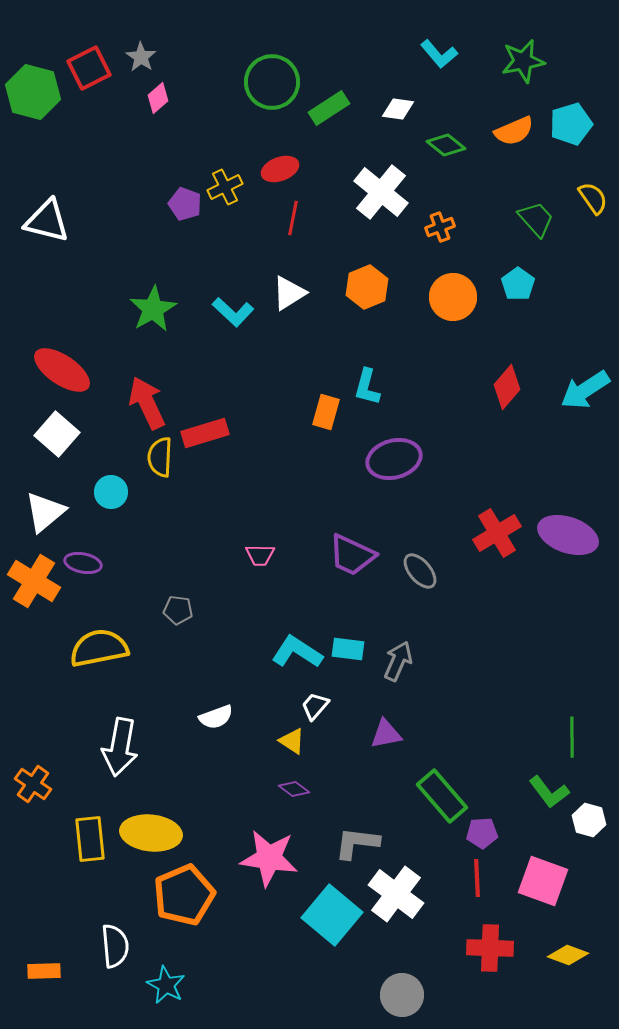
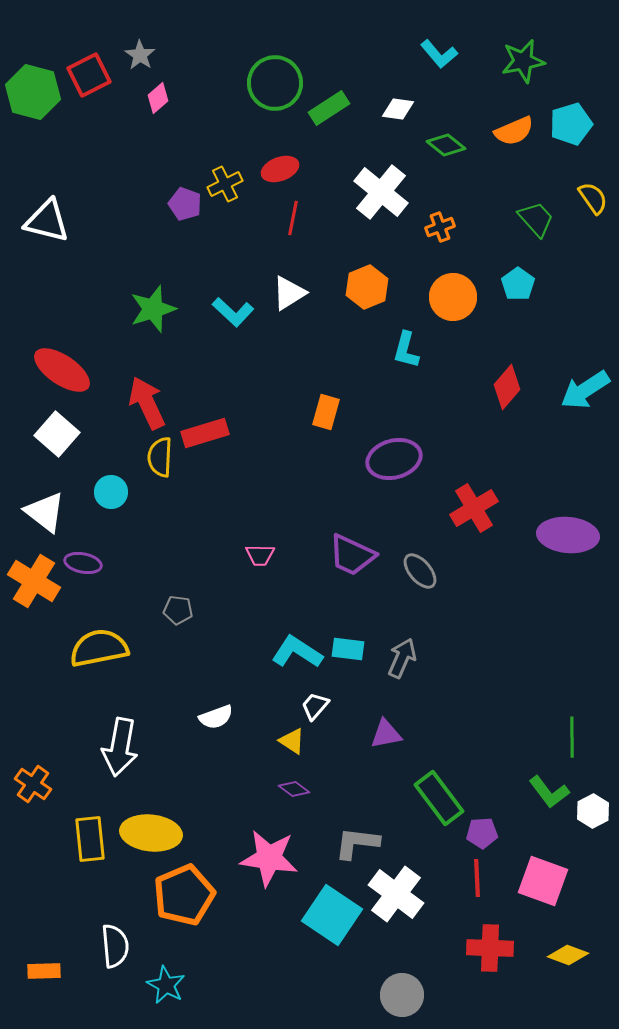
gray star at (141, 57): moved 1 px left, 2 px up
red square at (89, 68): moved 7 px down
green circle at (272, 82): moved 3 px right, 1 px down
yellow cross at (225, 187): moved 3 px up
green star at (153, 309): rotated 12 degrees clockwise
cyan L-shape at (367, 387): moved 39 px right, 37 px up
white triangle at (45, 512): rotated 42 degrees counterclockwise
red cross at (497, 533): moved 23 px left, 25 px up
purple ellipse at (568, 535): rotated 14 degrees counterclockwise
gray arrow at (398, 661): moved 4 px right, 3 px up
green rectangle at (442, 796): moved 3 px left, 2 px down; rotated 4 degrees clockwise
white hexagon at (589, 820): moved 4 px right, 9 px up; rotated 16 degrees clockwise
cyan square at (332, 915): rotated 6 degrees counterclockwise
